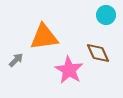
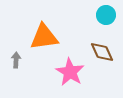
brown diamond: moved 4 px right, 1 px up
gray arrow: rotated 42 degrees counterclockwise
pink star: moved 1 px right, 2 px down
